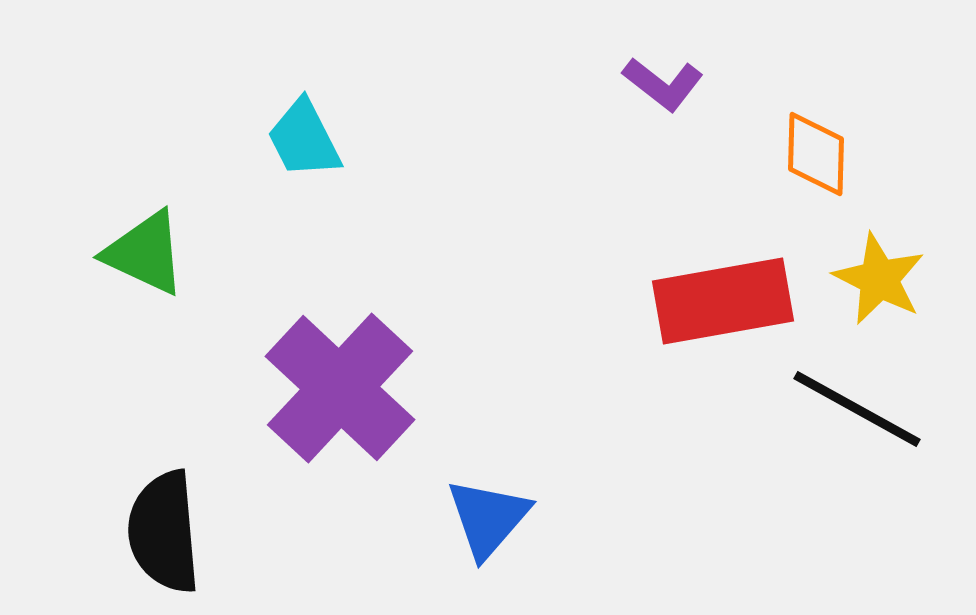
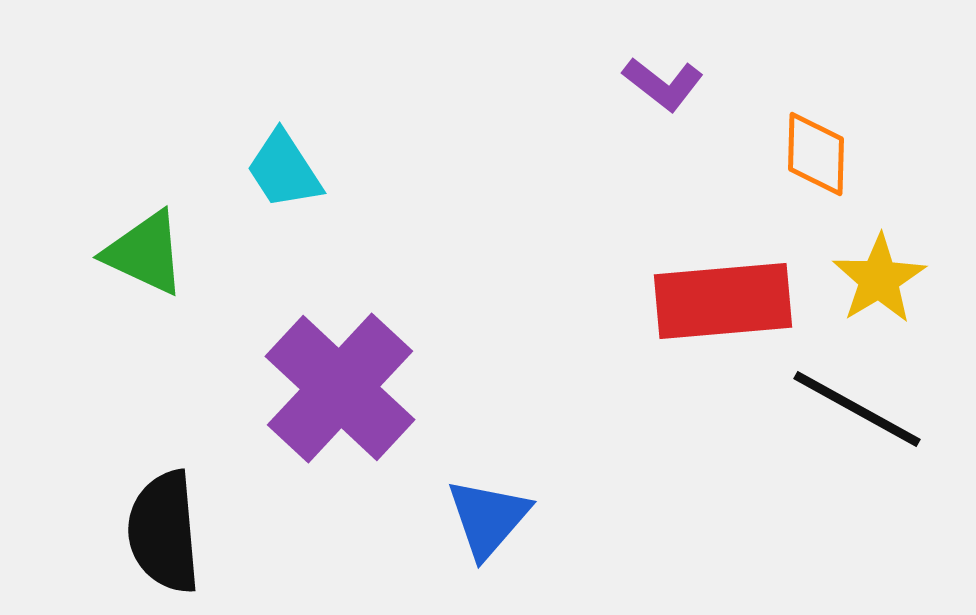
cyan trapezoid: moved 20 px left, 31 px down; rotated 6 degrees counterclockwise
yellow star: rotated 14 degrees clockwise
red rectangle: rotated 5 degrees clockwise
